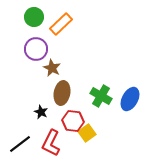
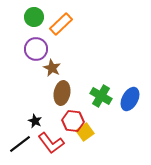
black star: moved 6 px left, 9 px down
yellow square: moved 2 px left, 1 px up
red L-shape: rotated 64 degrees counterclockwise
